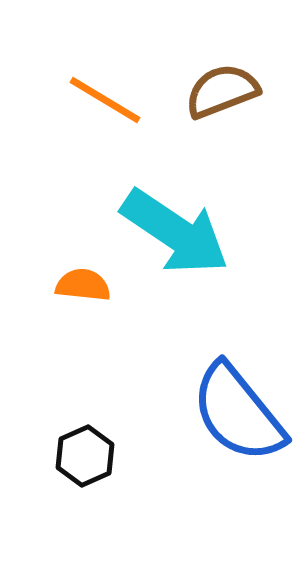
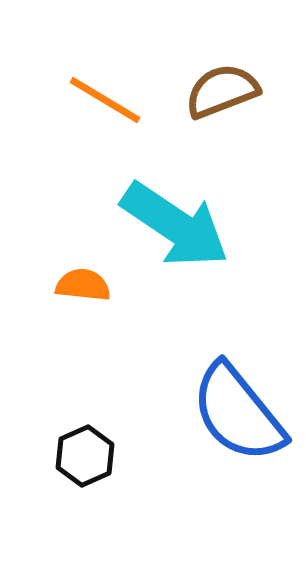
cyan arrow: moved 7 px up
